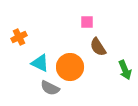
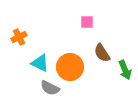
brown semicircle: moved 4 px right, 6 px down
